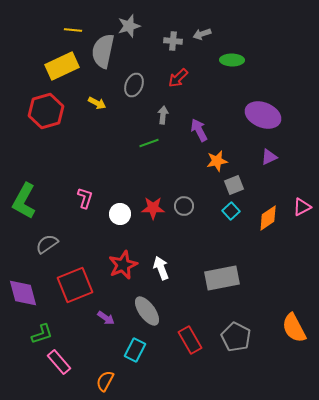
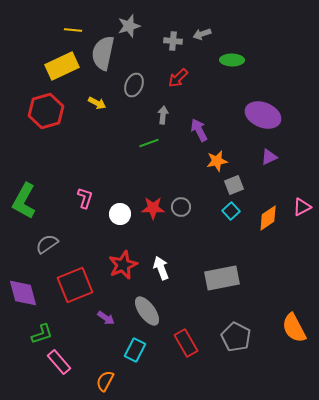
gray semicircle at (103, 51): moved 2 px down
gray circle at (184, 206): moved 3 px left, 1 px down
red rectangle at (190, 340): moved 4 px left, 3 px down
